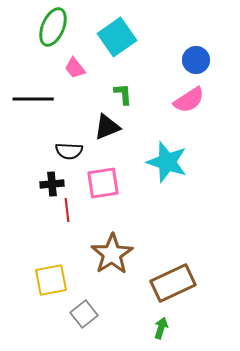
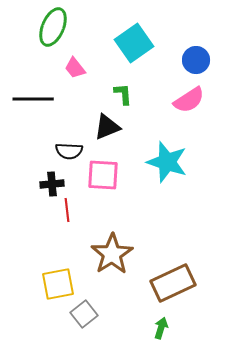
cyan square: moved 17 px right, 6 px down
pink square: moved 8 px up; rotated 12 degrees clockwise
yellow square: moved 7 px right, 4 px down
